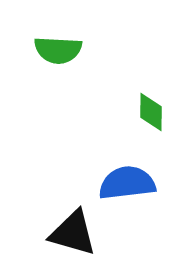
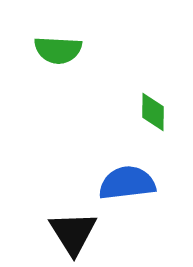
green diamond: moved 2 px right
black triangle: rotated 42 degrees clockwise
